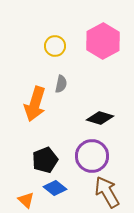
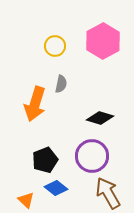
blue diamond: moved 1 px right
brown arrow: moved 1 px right, 1 px down
